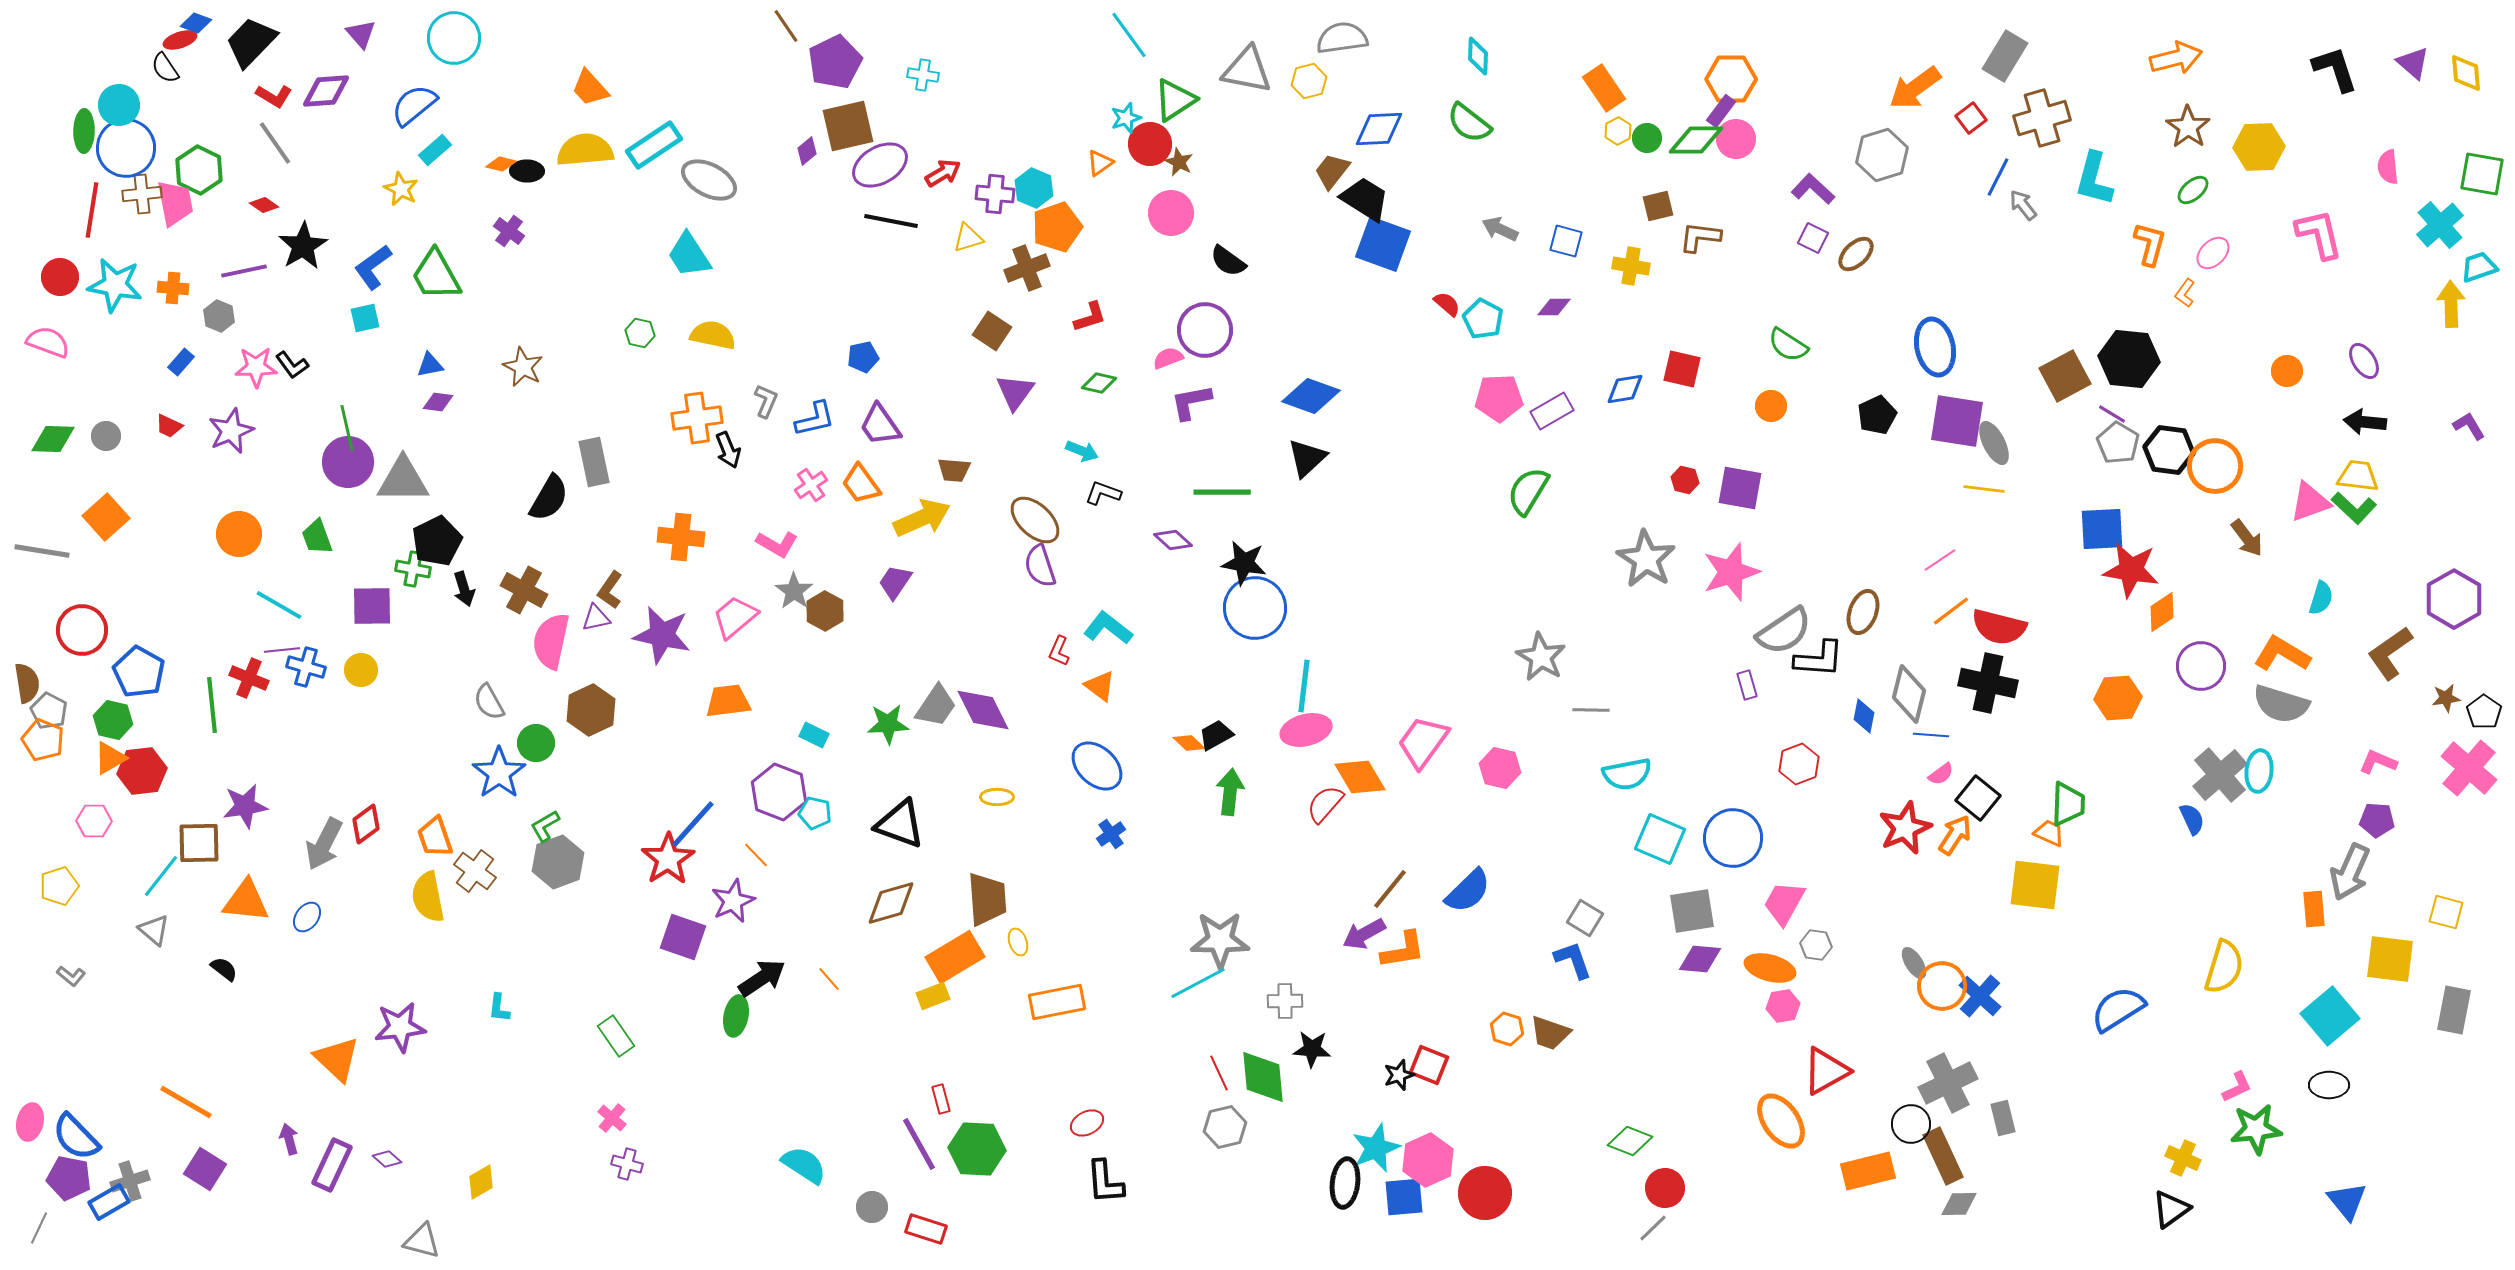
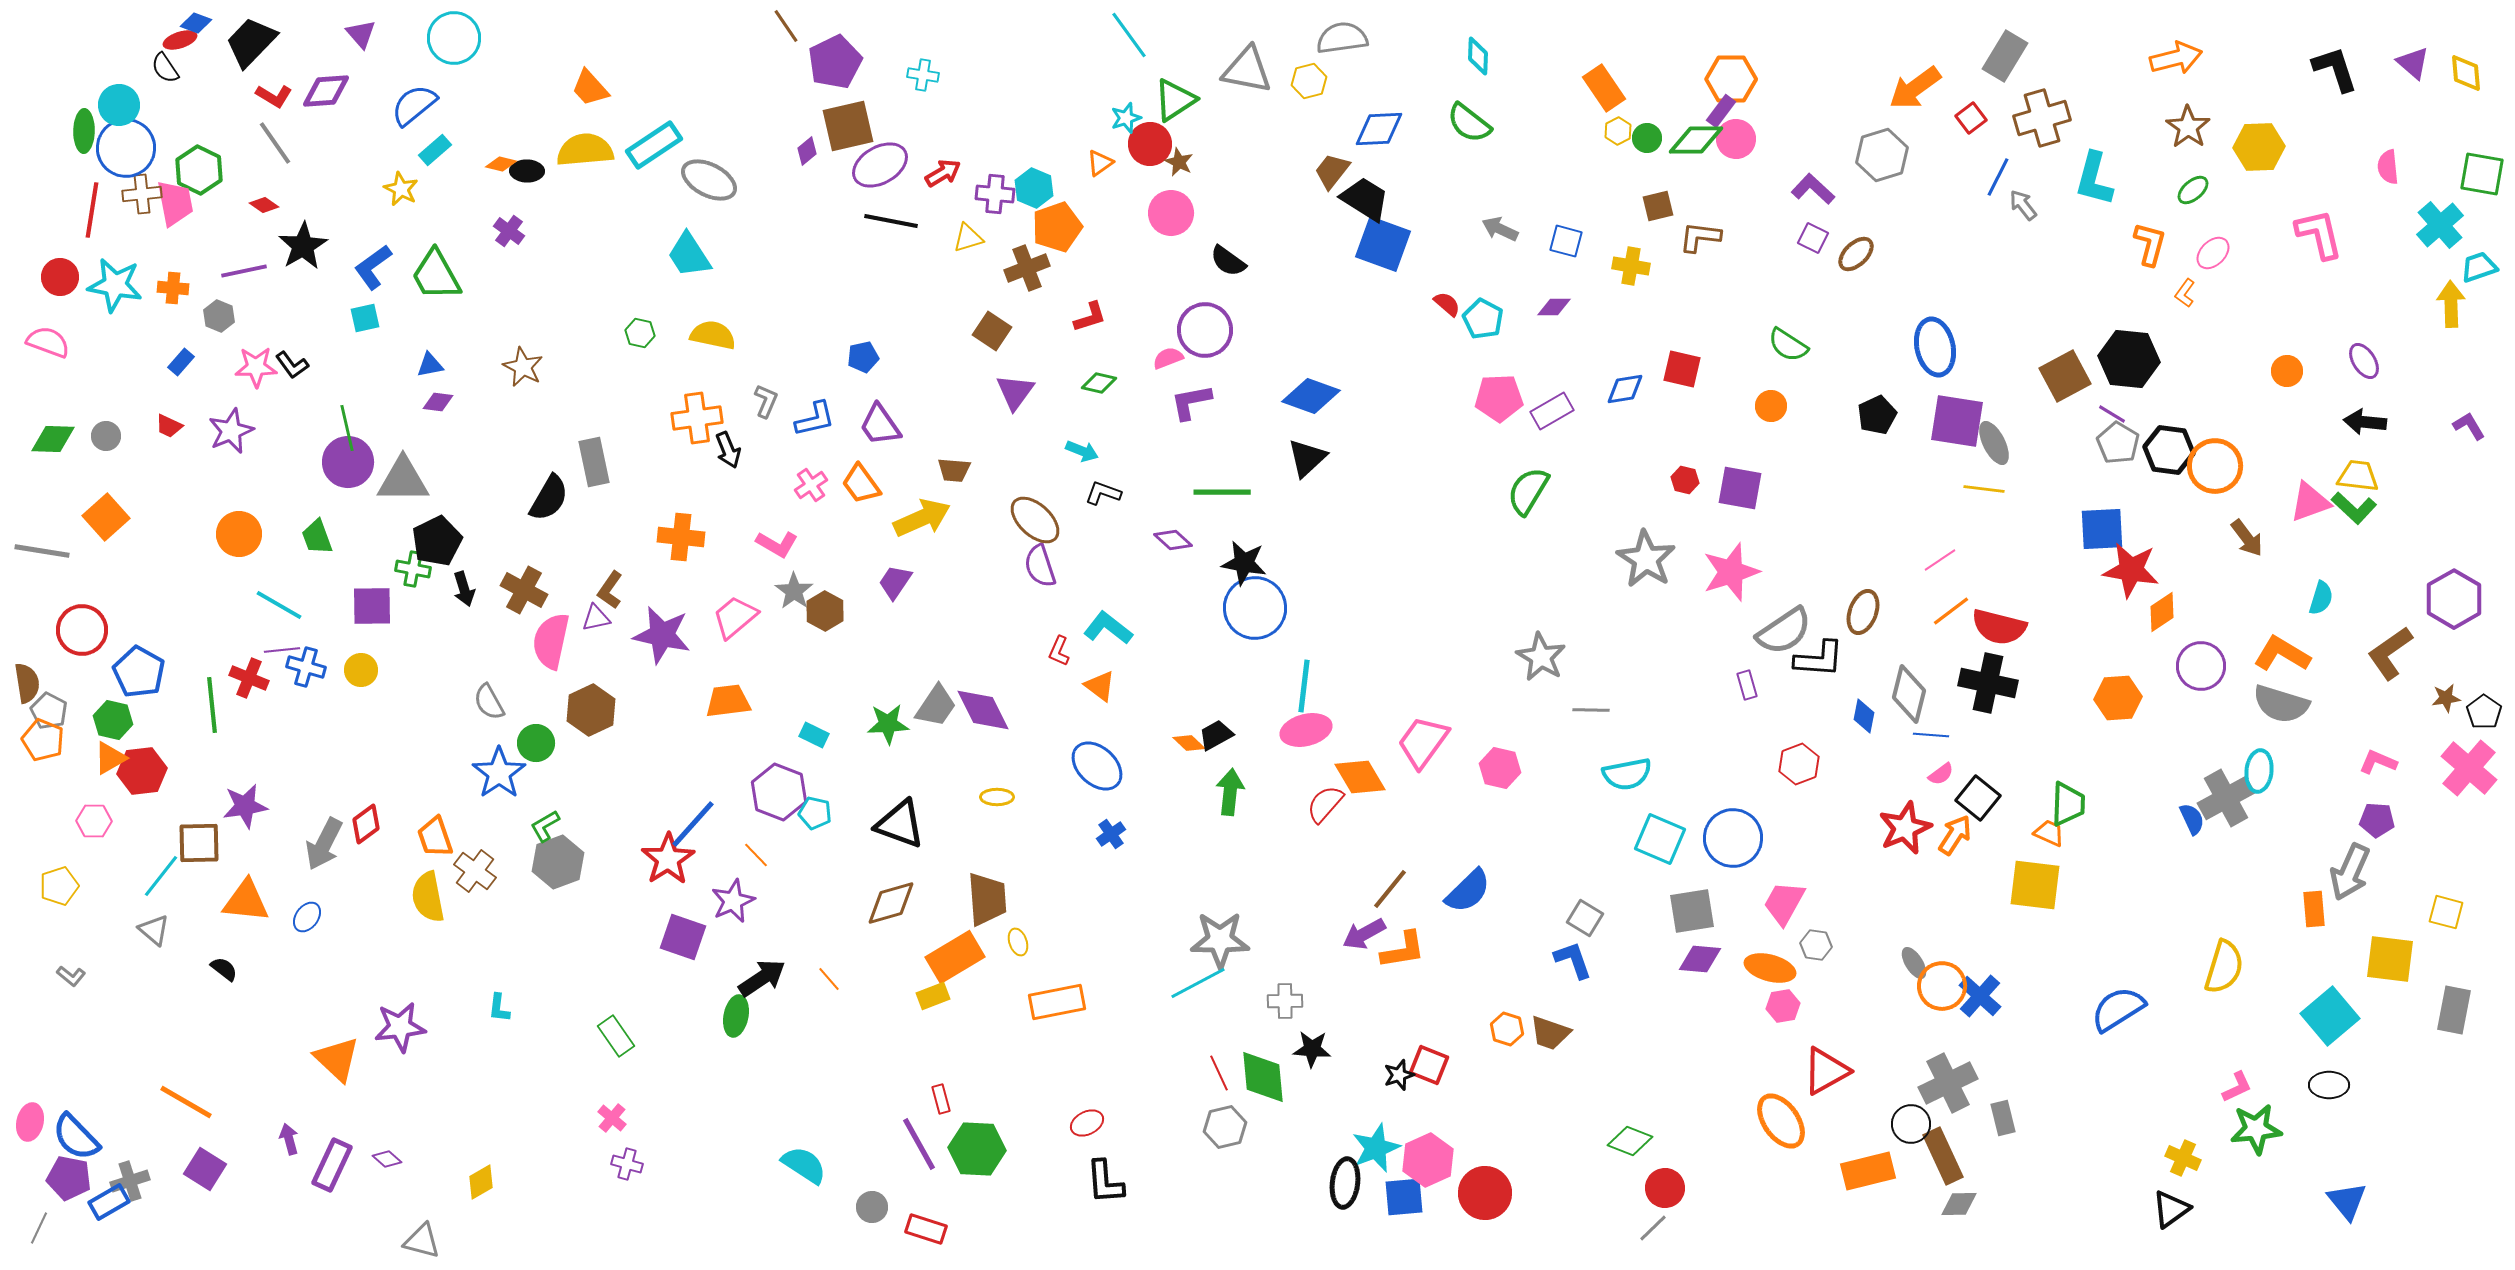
gray cross at (2220, 775): moved 6 px right, 23 px down; rotated 12 degrees clockwise
